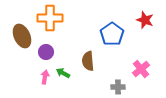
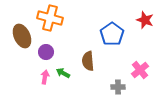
orange cross: rotated 15 degrees clockwise
pink cross: moved 1 px left, 1 px down
